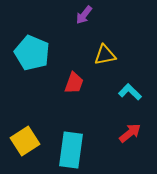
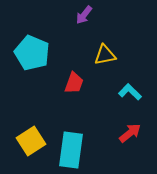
yellow square: moved 6 px right
